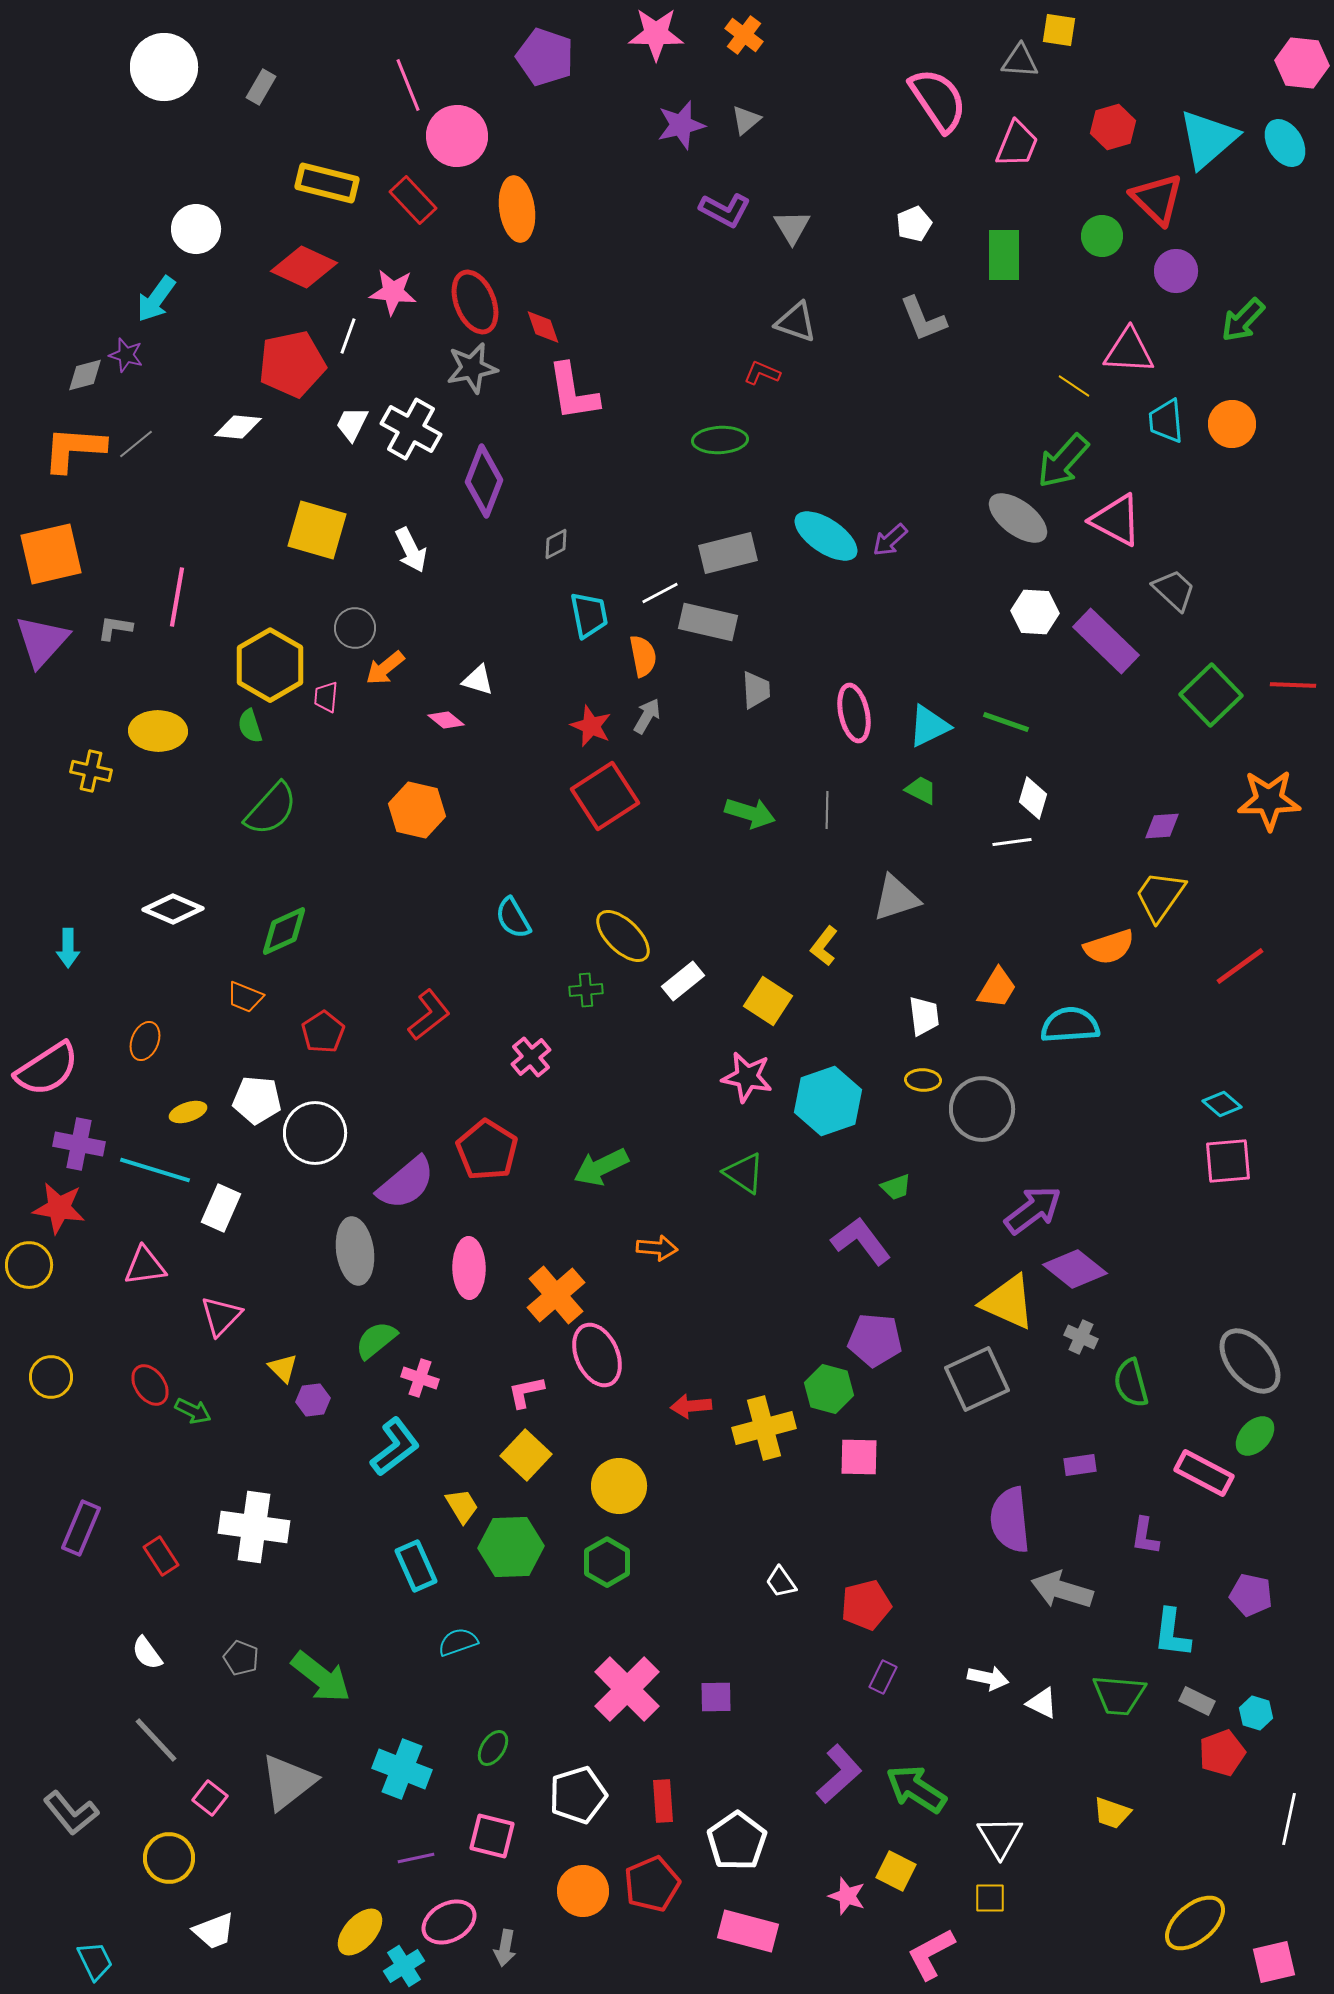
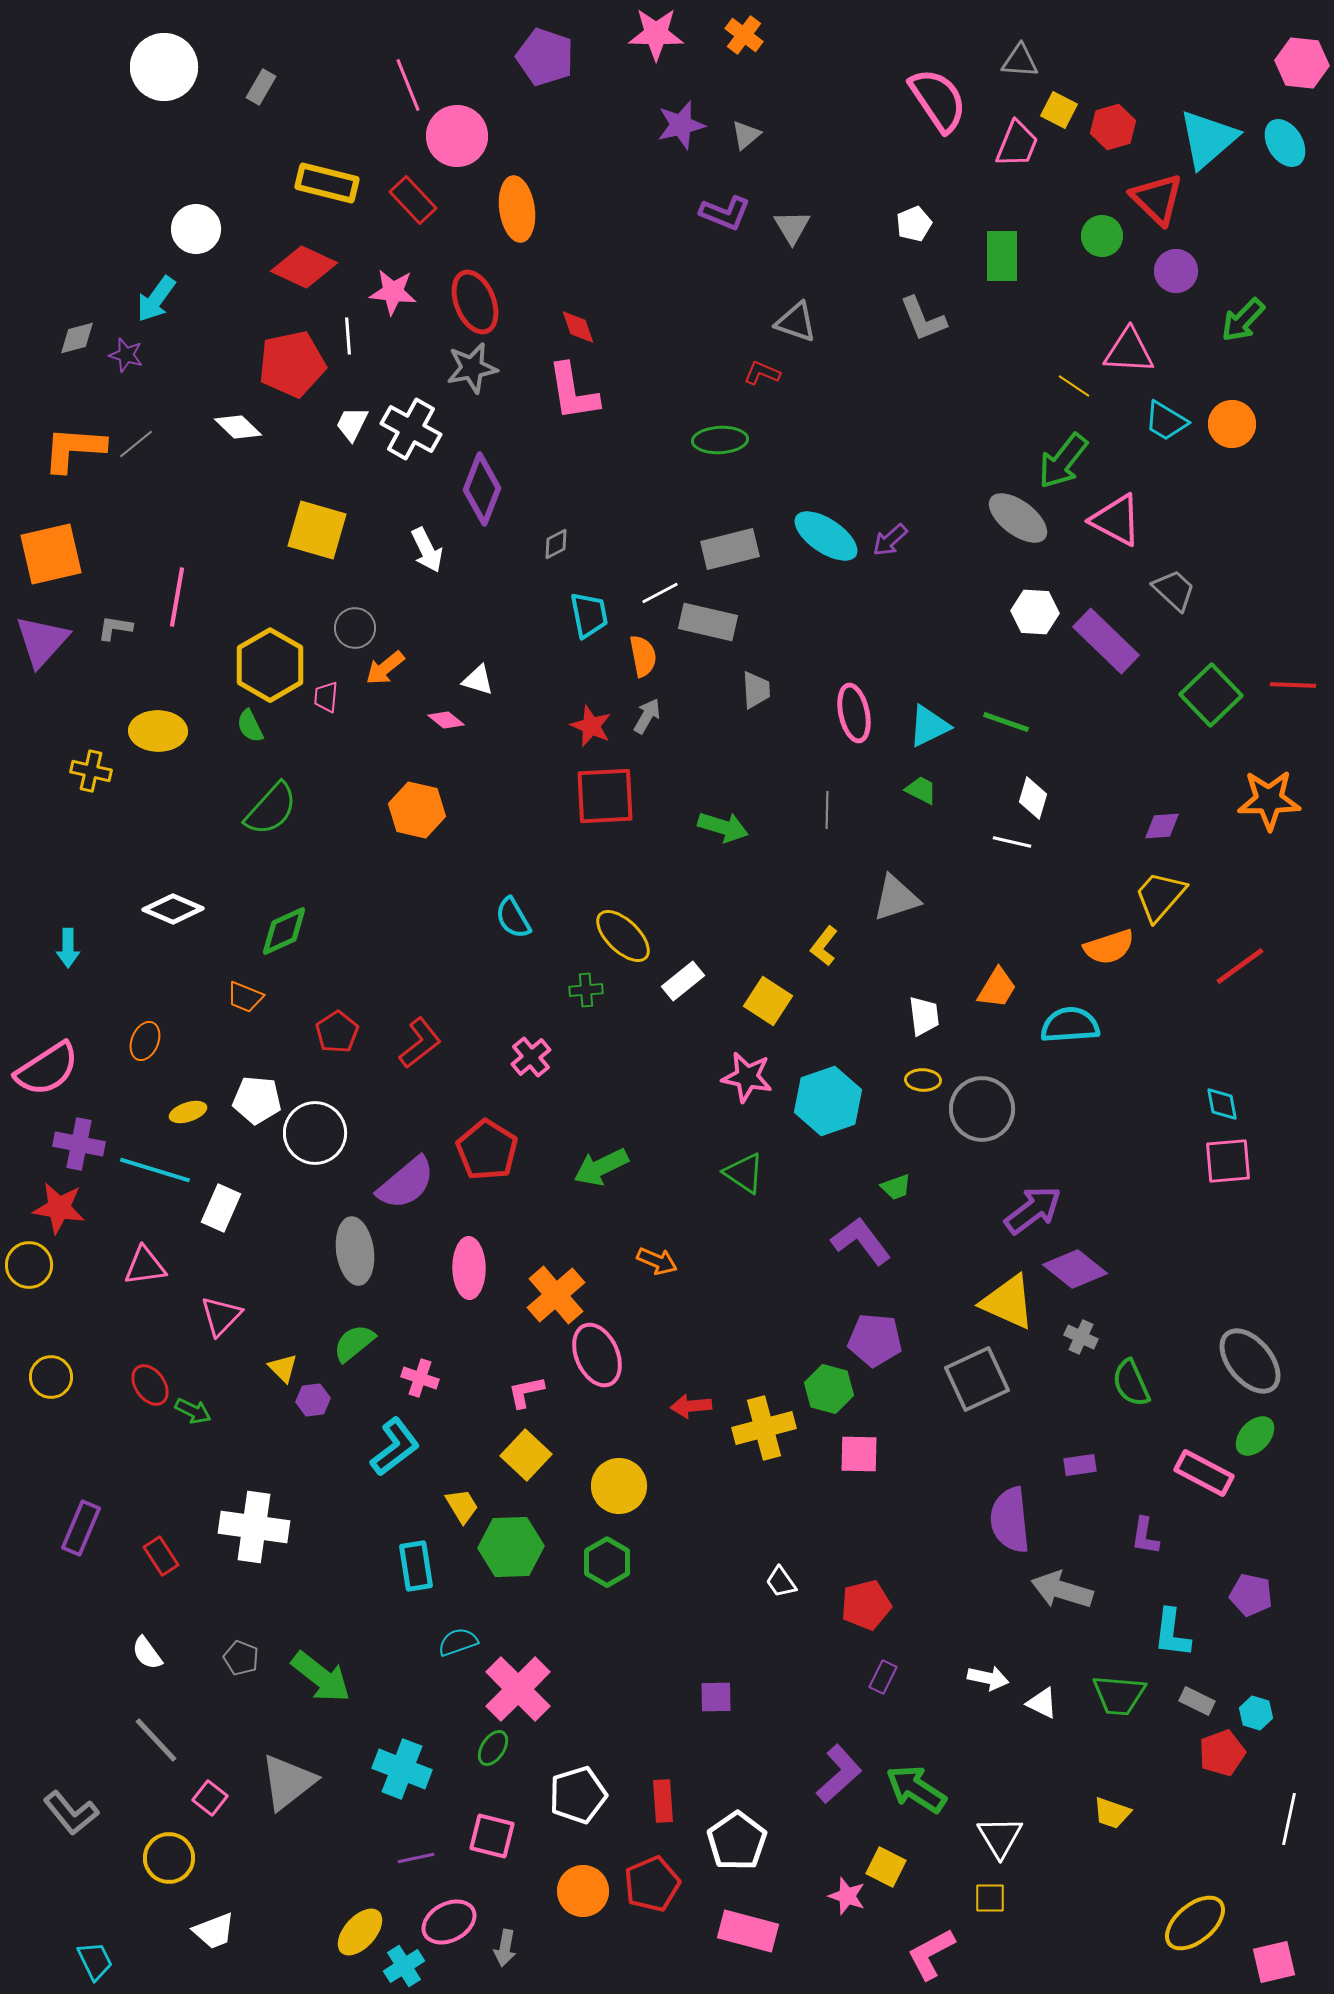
yellow square at (1059, 30): moved 80 px down; rotated 18 degrees clockwise
gray triangle at (746, 120): moved 15 px down
purple L-shape at (725, 210): moved 3 px down; rotated 6 degrees counterclockwise
green rectangle at (1004, 255): moved 2 px left, 1 px down
red diamond at (543, 327): moved 35 px right
white line at (348, 336): rotated 24 degrees counterclockwise
gray diamond at (85, 375): moved 8 px left, 37 px up
cyan trapezoid at (1166, 421): rotated 54 degrees counterclockwise
white diamond at (238, 427): rotated 39 degrees clockwise
green arrow at (1063, 461): rotated 4 degrees counterclockwise
purple diamond at (484, 481): moved 2 px left, 8 px down
white arrow at (411, 550): moved 16 px right
gray rectangle at (728, 553): moved 2 px right, 4 px up
green semicircle at (250, 726): rotated 8 degrees counterclockwise
red square at (605, 796): rotated 30 degrees clockwise
green arrow at (750, 813): moved 27 px left, 14 px down
white line at (1012, 842): rotated 21 degrees clockwise
yellow trapezoid at (1160, 896): rotated 6 degrees clockwise
red L-shape at (429, 1015): moved 9 px left, 28 px down
red pentagon at (323, 1032): moved 14 px right
cyan diamond at (1222, 1104): rotated 39 degrees clockwise
orange arrow at (657, 1248): moved 13 px down; rotated 18 degrees clockwise
green semicircle at (376, 1340): moved 22 px left, 3 px down
green semicircle at (1131, 1383): rotated 9 degrees counterclockwise
pink square at (859, 1457): moved 3 px up
cyan rectangle at (416, 1566): rotated 15 degrees clockwise
pink cross at (627, 1689): moved 109 px left
yellow square at (896, 1871): moved 10 px left, 4 px up
